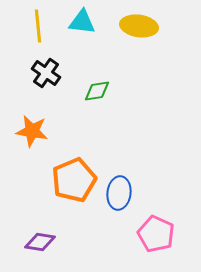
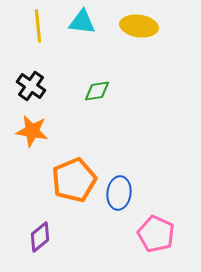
black cross: moved 15 px left, 13 px down
purple diamond: moved 5 px up; rotated 48 degrees counterclockwise
